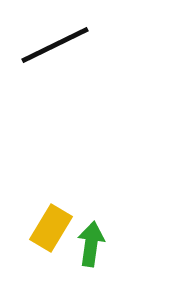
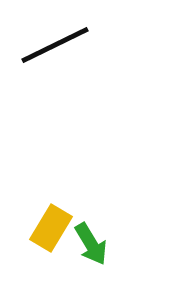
green arrow: rotated 141 degrees clockwise
